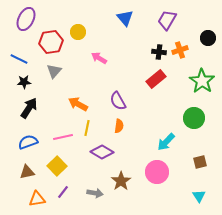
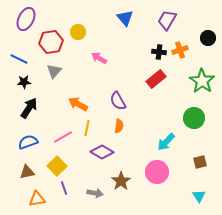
pink line: rotated 18 degrees counterclockwise
purple line: moved 1 px right, 4 px up; rotated 56 degrees counterclockwise
